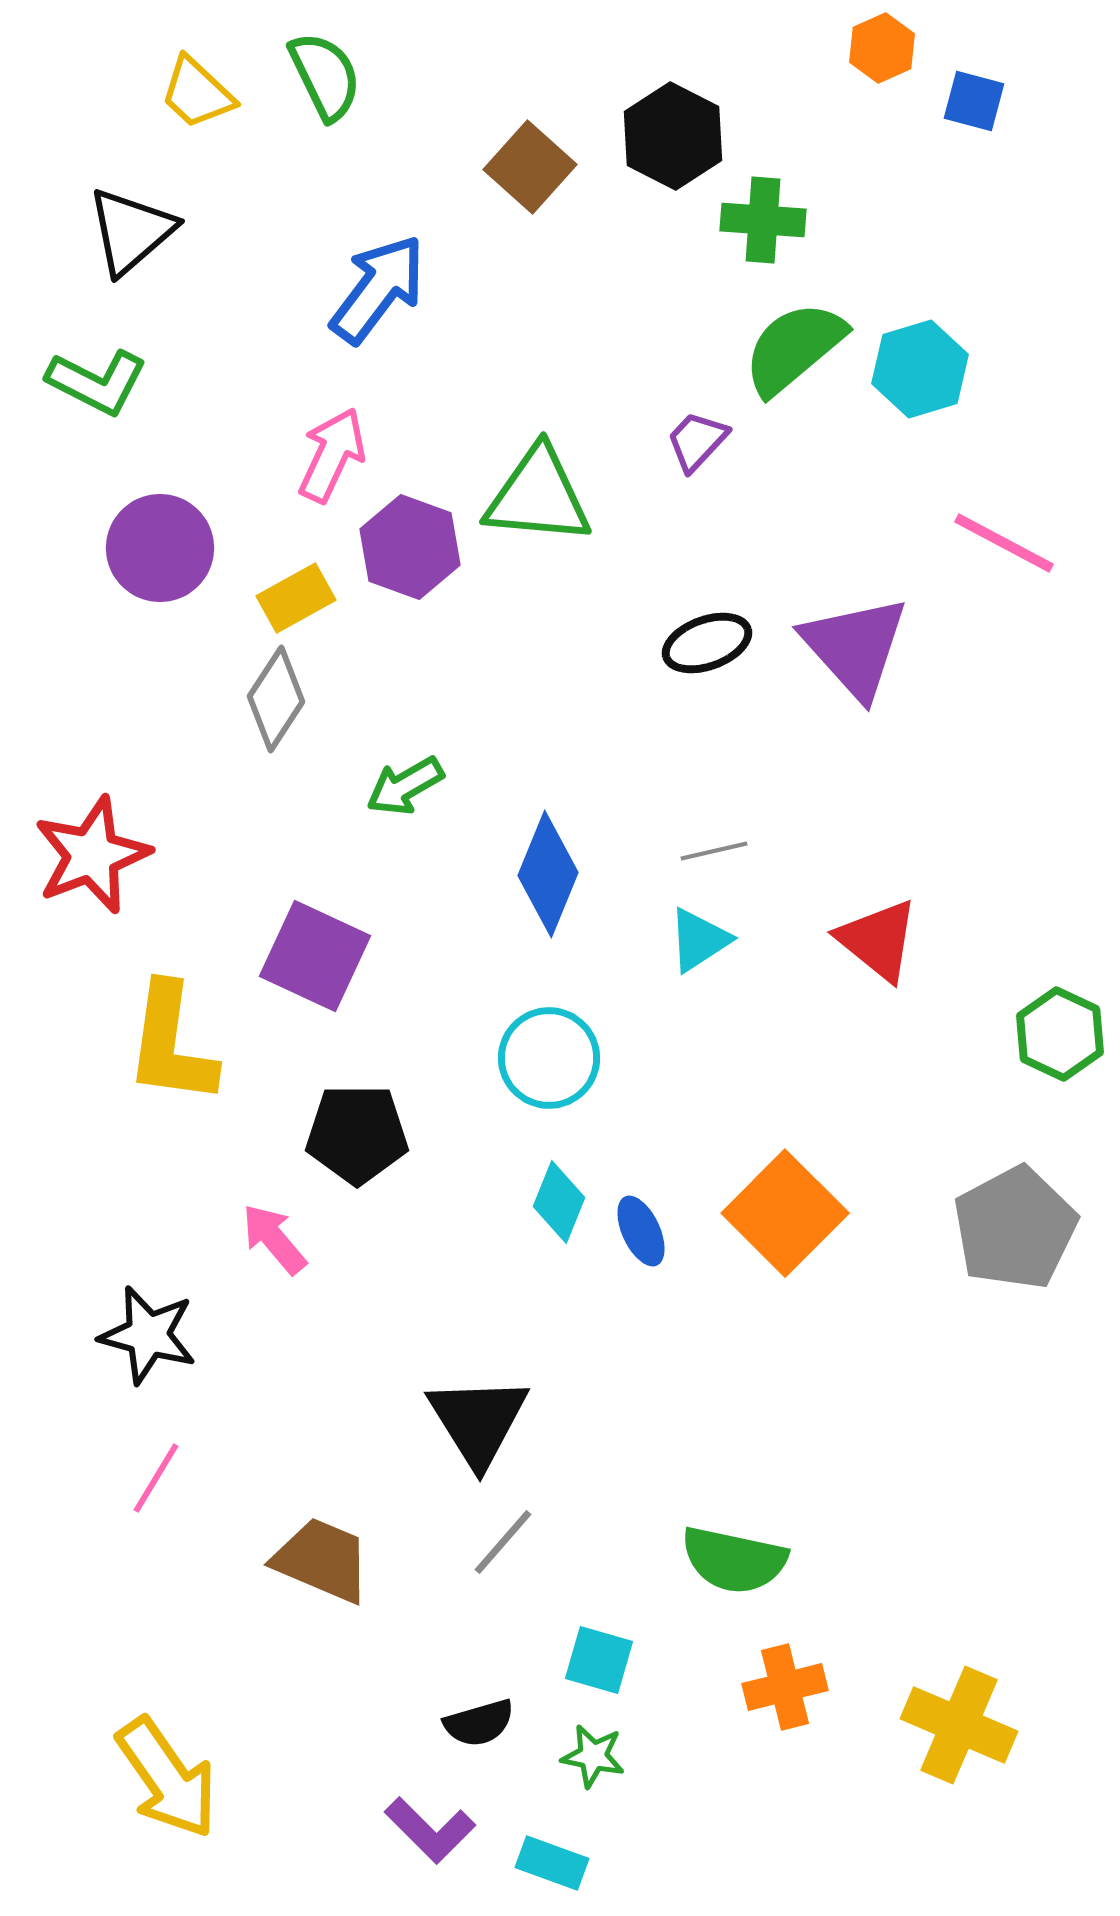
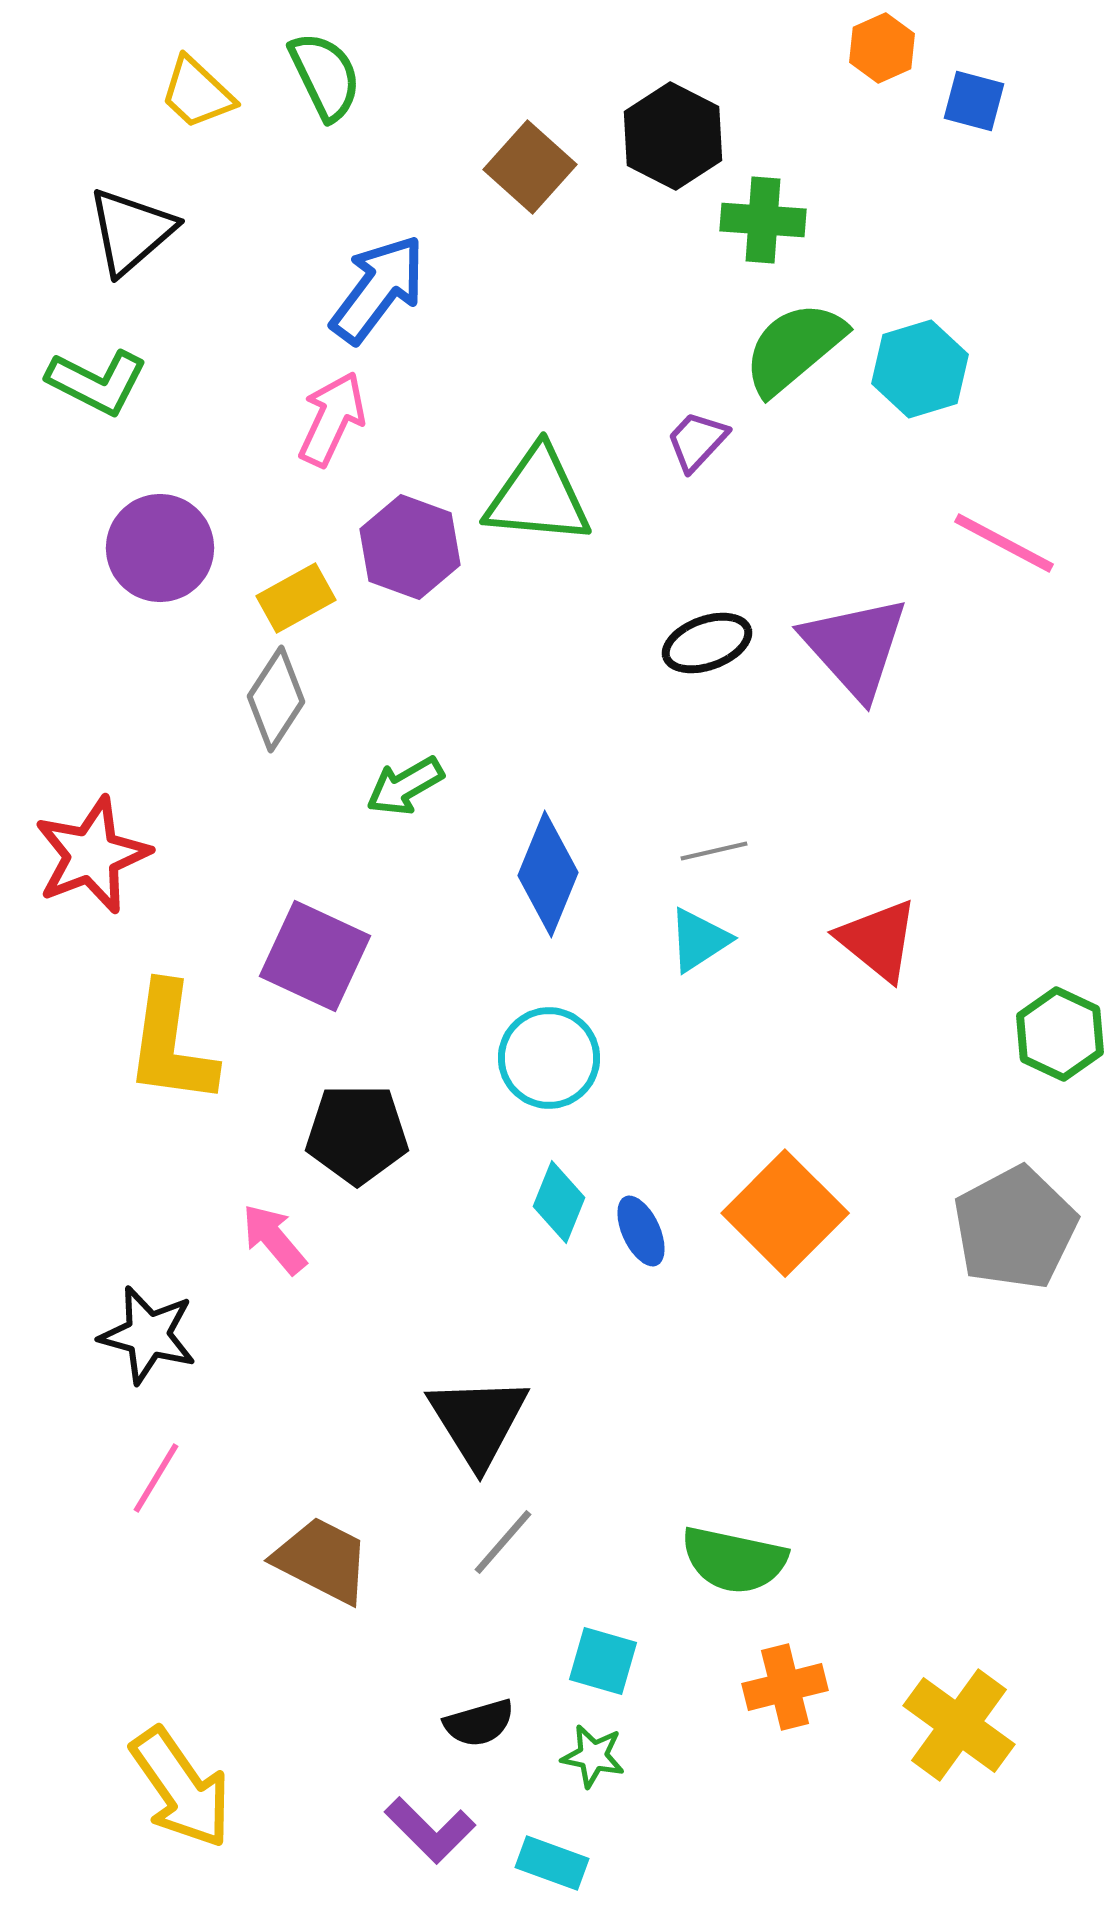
pink arrow at (332, 455): moved 36 px up
brown trapezoid at (322, 1560): rotated 4 degrees clockwise
cyan square at (599, 1660): moved 4 px right, 1 px down
yellow cross at (959, 1725): rotated 13 degrees clockwise
yellow arrow at (167, 1778): moved 14 px right, 10 px down
